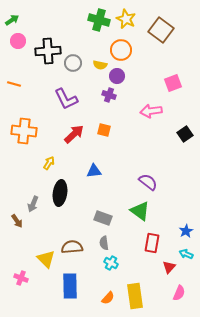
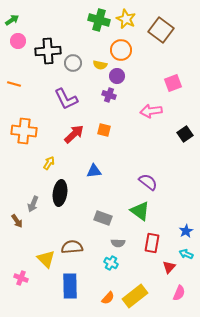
gray semicircle: moved 14 px right; rotated 80 degrees counterclockwise
yellow rectangle: rotated 60 degrees clockwise
